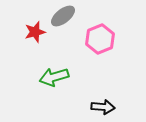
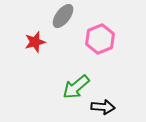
gray ellipse: rotated 15 degrees counterclockwise
red star: moved 10 px down
green arrow: moved 22 px right, 10 px down; rotated 24 degrees counterclockwise
